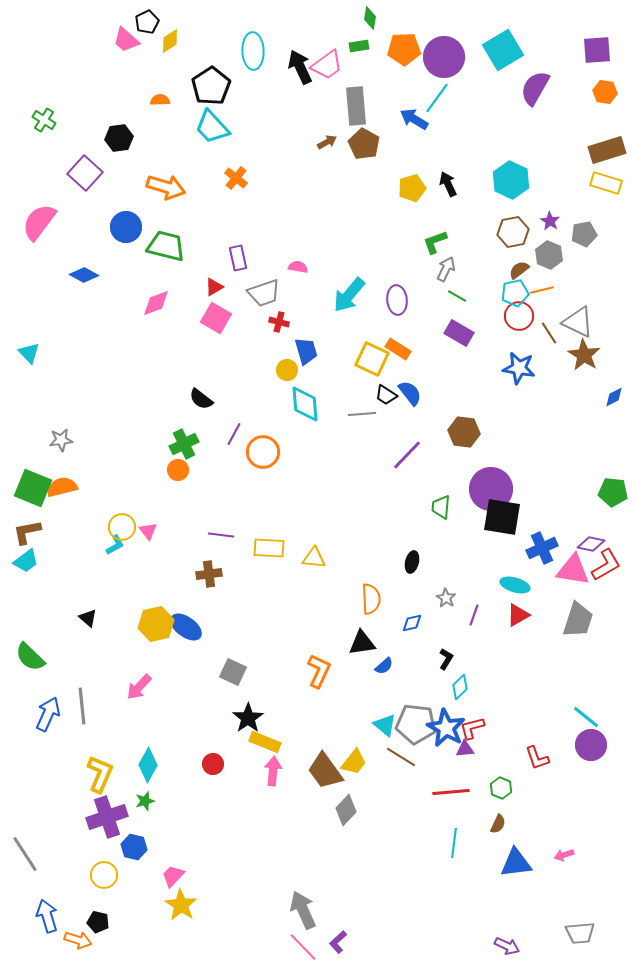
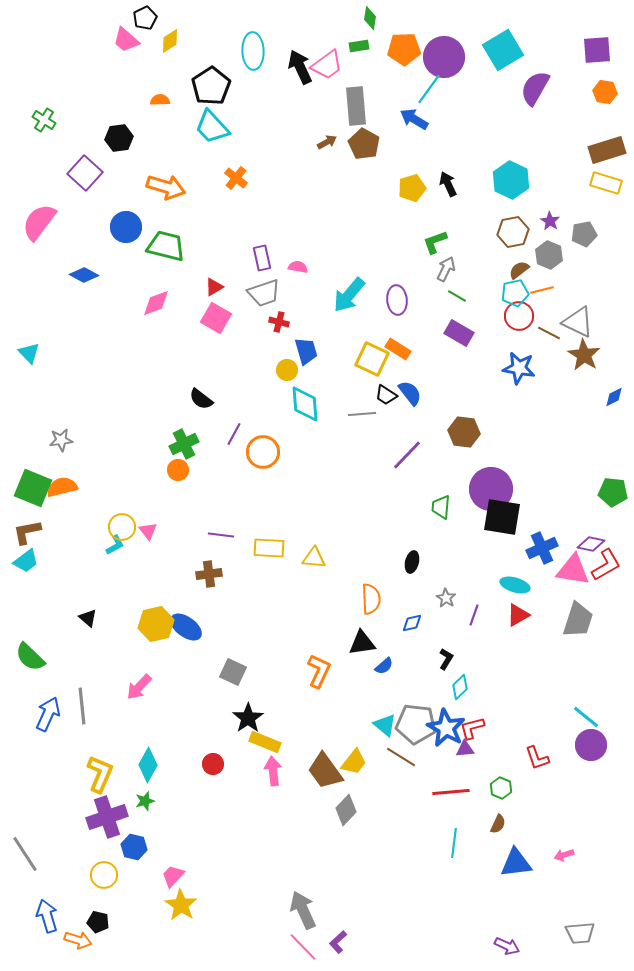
black pentagon at (147, 22): moved 2 px left, 4 px up
cyan line at (437, 98): moved 8 px left, 9 px up
purple rectangle at (238, 258): moved 24 px right
brown line at (549, 333): rotated 30 degrees counterclockwise
pink arrow at (273, 771): rotated 12 degrees counterclockwise
